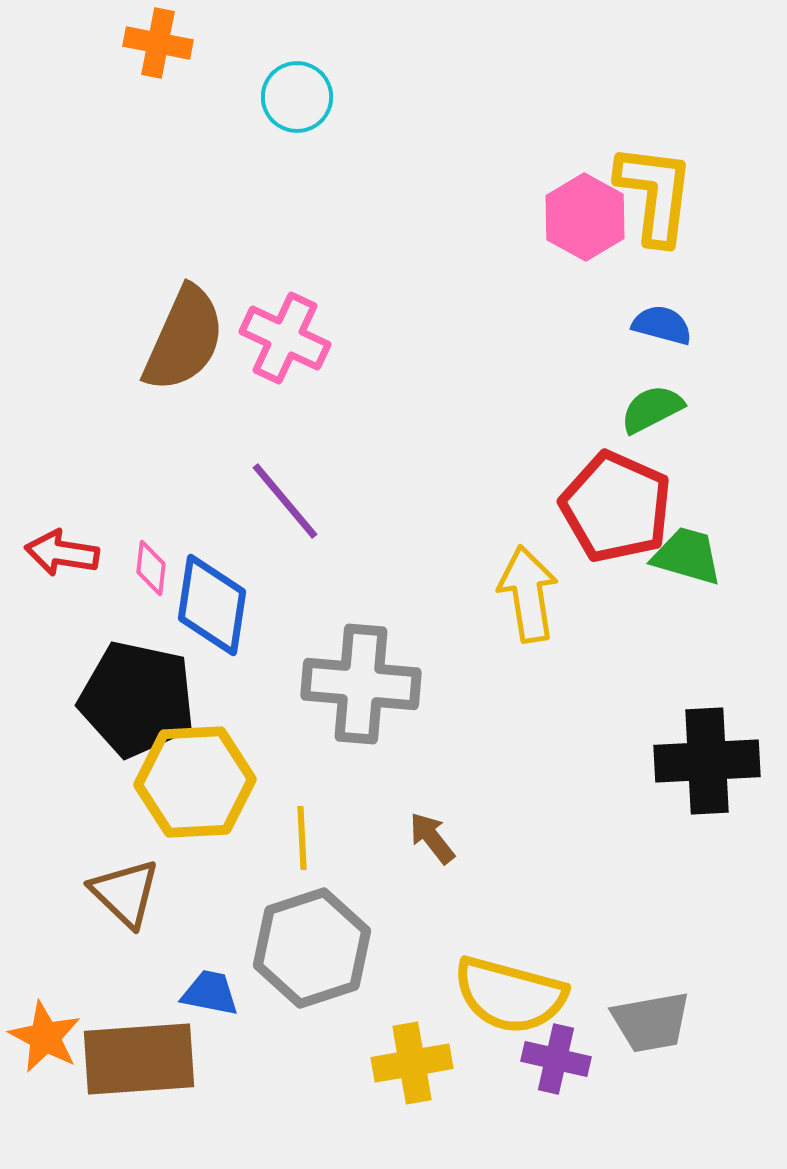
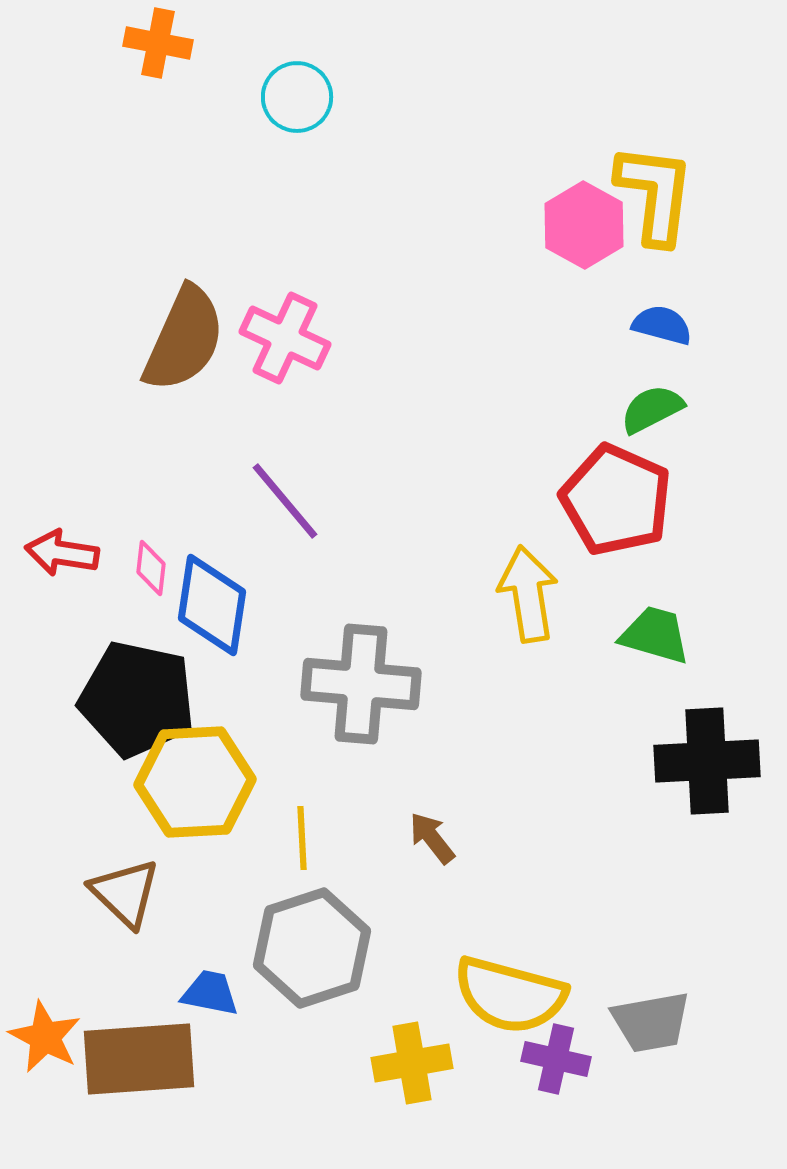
pink hexagon: moved 1 px left, 8 px down
red pentagon: moved 7 px up
green trapezoid: moved 32 px left, 79 px down
